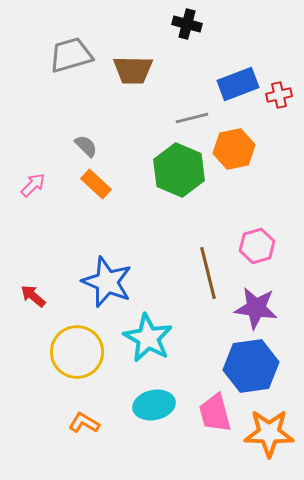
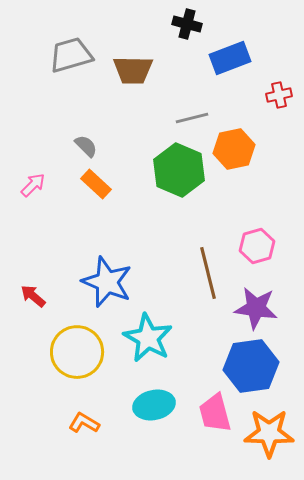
blue rectangle: moved 8 px left, 26 px up
